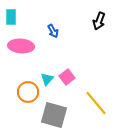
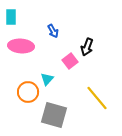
black arrow: moved 12 px left, 26 px down
pink square: moved 3 px right, 16 px up
yellow line: moved 1 px right, 5 px up
